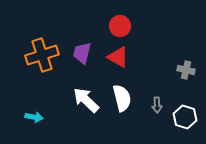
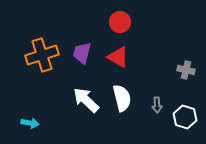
red circle: moved 4 px up
cyan arrow: moved 4 px left, 6 px down
